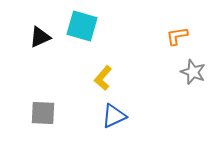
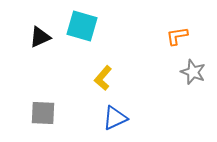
blue triangle: moved 1 px right, 2 px down
